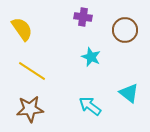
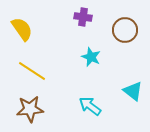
cyan triangle: moved 4 px right, 2 px up
